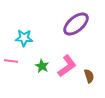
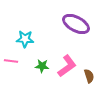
purple ellipse: rotated 68 degrees clockwise
cyan star: moved 1 px right, 1 px down
green star: rotated 24 degrees counterclockwise
